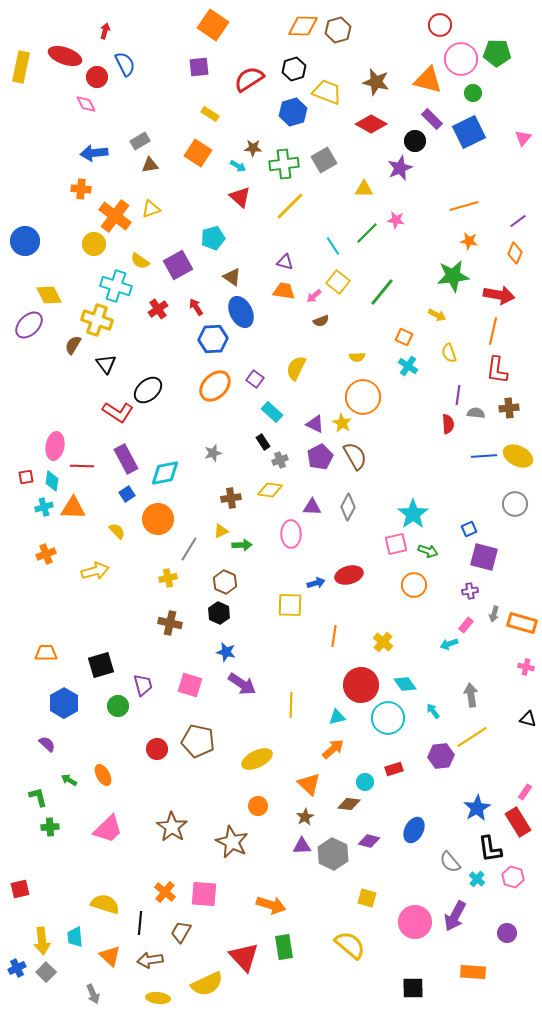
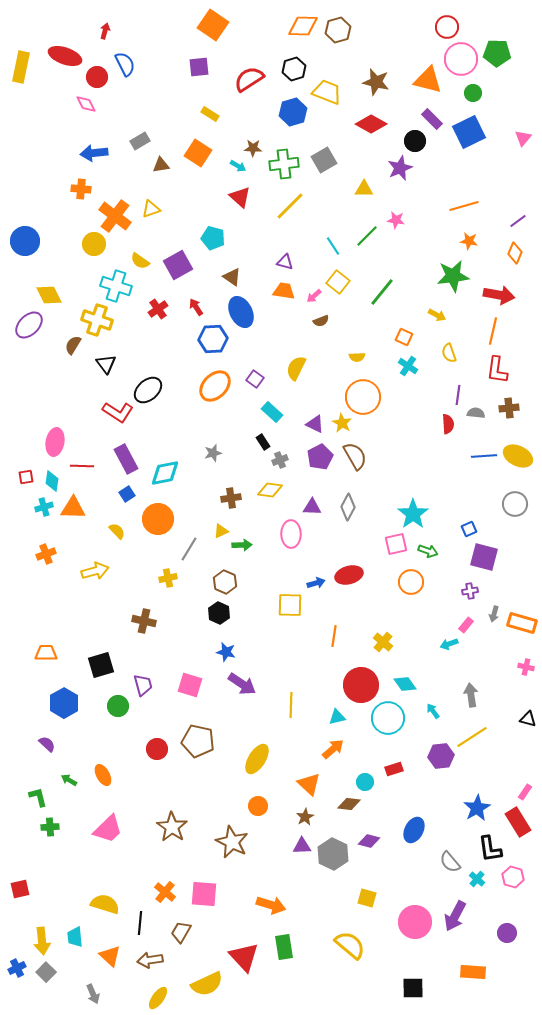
red circle at (440, 25): moved 7 px right, 2 px down
brown triangle at (150, 165): moved 11 px right
green line at (367, 233): moved 3 px down
cyan pentagon at (213, 238): rotated 30 degrees clockwise
pink ellipse at (55, 446): moved 4 px up
orange circle at (414, 585): moved 3 px left, 3 px up
brown cross at (170, 623): moved 26 px left, 2 px up
yellow ellipse at (257, 759): rotated 32 degrees counterclockwise
yellow ellipse at (158, 998): rotated 60 degrees counterclockwise
